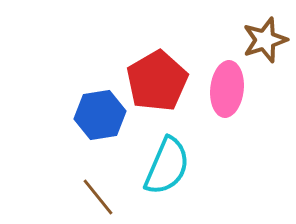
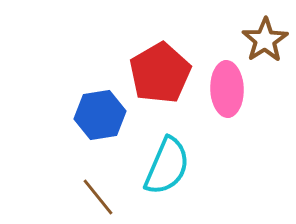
brown star: rotated 15 degrees counterclockwise
red pentagon: moved 3 px right, 8 px up
pink ellipse: rotated 8 degrees counterclockwise
